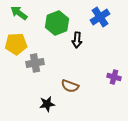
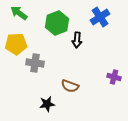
gray cross: rotated 18 degrees clockwise
